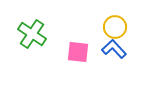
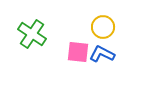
yellow circle: moved 12 px left
blue L-shape: moved 12 px left, 5 px down; rotated 20 degrees counterclockwise
